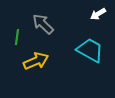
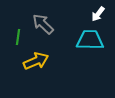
white arrow: rotated 21 degrees counterclockwise
green line: moved 1 px right
cyan trapezoid: moved 10 px up; rotated 28 degrees counterclockwise
